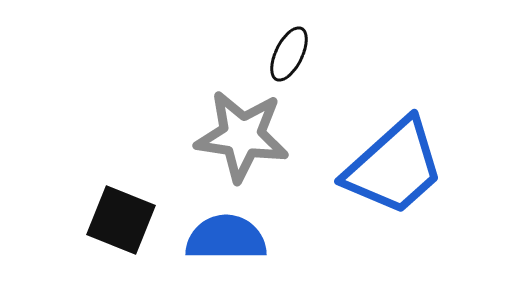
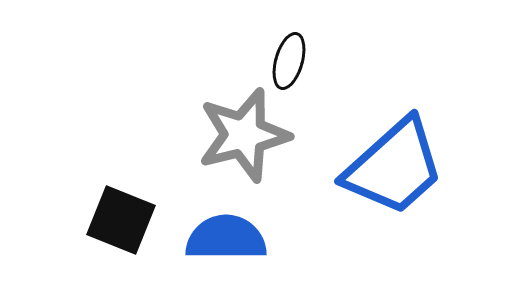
black ellipse: moved 7 px down; rotated 10 degrees counterclockwise
gray star: moved 2 px right, 1 px up; rotated 22 degrees counterclockwise
